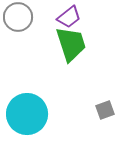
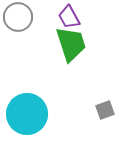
purple trapezoid: rotated 100 degrees clockwise
